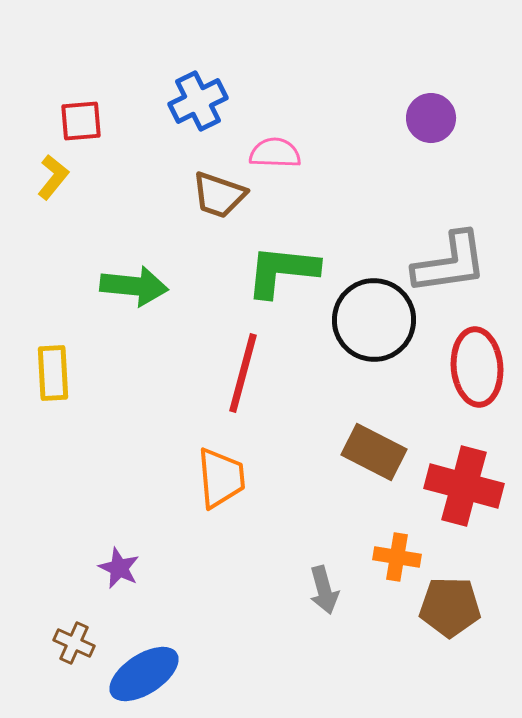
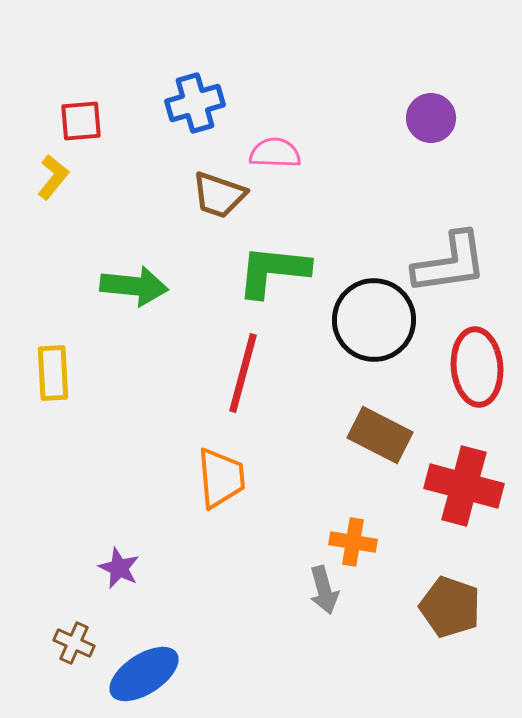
blue cross: moved 3 px left, 2 px down; rotated 10 degrees clockwise
green L-shape: moved 9 px left
brown rectangle: moved 6 px right, 17 px up
orange cross: moved 44 px left, 15 px up
brown pentagon: rotated 18 degrees clockwise
